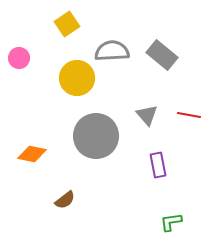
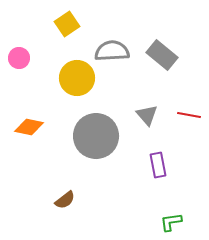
orange diamond: moved 3 px left, 27 px up
